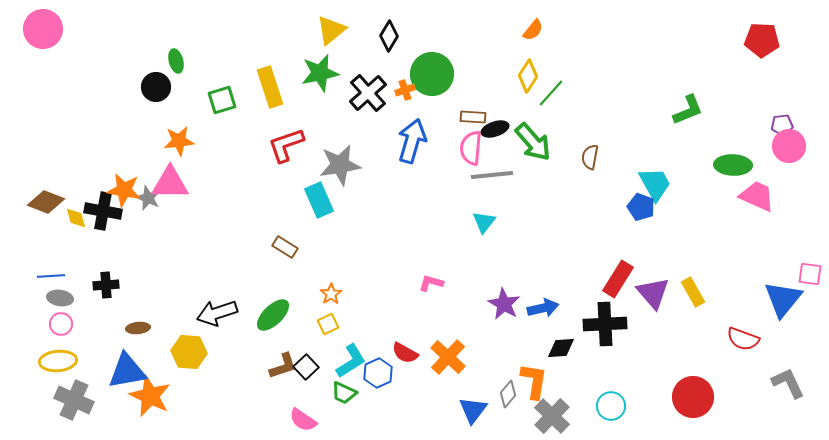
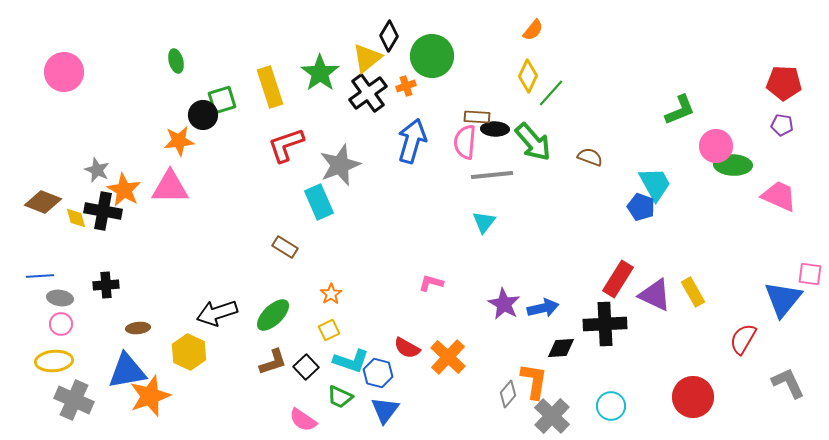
pink circle at (43, 29): moved 21 px right, 43 px down
yellow triangle at (331, 30): moved 36 px right, 28 px down
red pentagon at (762, 40): moved 22 px right, 43 px down
green star at (320, 73): rotated 24 degrees counterclockwise
green circle at (432, 74): moved 18 px up
yellow diamond at (528, 76): rotated 8 degrees counterclockwise
black circle at (156, 87): moved 47 px right, 28 px down
orange cross at (405, 90): moved 1 px right, 4 px up
black cross at (368, 93): rotated 6 degrees clockwise
green L-shape at (688, 110): moved 8 px left
brown rectangle at (473, 117): moved 4 px right
purple pentagon at (782, 125): rotated 15 degrees clockwise
black ellipse at (495, 129): rotated 20 degrees clockwise
pink circle at (789, 146): moved 73 px left
pink semicircle at (471, 148): moved 6 px left, 6 px up
brown semicircle at (590, 157): rotated 100 degrees clockwise
gray star at (340, 165): rotated 12 degrees counterclockwise
pink triangle at (170, 183): moved 4 px down
orange star at (124, 190): rotated 20 degrees clockwise
pink trapezoid at (757, 196): moved 22 px right
gray star at (148, 198): moved 51 px left, 28 px up
cyan rectangle at (319, 200): moved 2 px down
brown diamond at (46, 202): moved 3 px left
blue line at (51, 276): moved 11 px left
purple triangle at (653, 293): moved 2 px right, 2 px down; rotated 24 degrees counterclockwise
yellow square at (328, 324): moved 1 px right, 6 px down
red semicircle at (743, 339): rotated 100 degrees clockwise
yellow hexagon at (189, 352): rotated 20 degrees clockwise
red semicircle at (405, 353): moved 2 px right, 5 px up
yellow ellipse at (58, 361): moved 4 px left
cyan L-shape at (351, 361): rotated 51 degrees clockwise
brown L-shape at (283, 366): moved 10 px left, 4 px up
blue hexagon at (378, 373): rotated 20 degrees counterclockwise
green trapezoid at (344, 393): moved 4 px left, 4 px down
orange star at (150, 396): rotated 27 degrees clockwise
blue triangle at (473, 410): moved 88 px left
